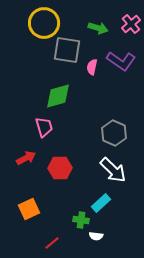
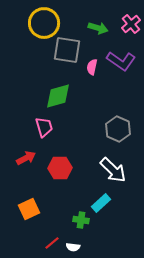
gray hexagon: moved 4 px right, 4 px up
white semicircle: moved 23 px left, 11 px down
